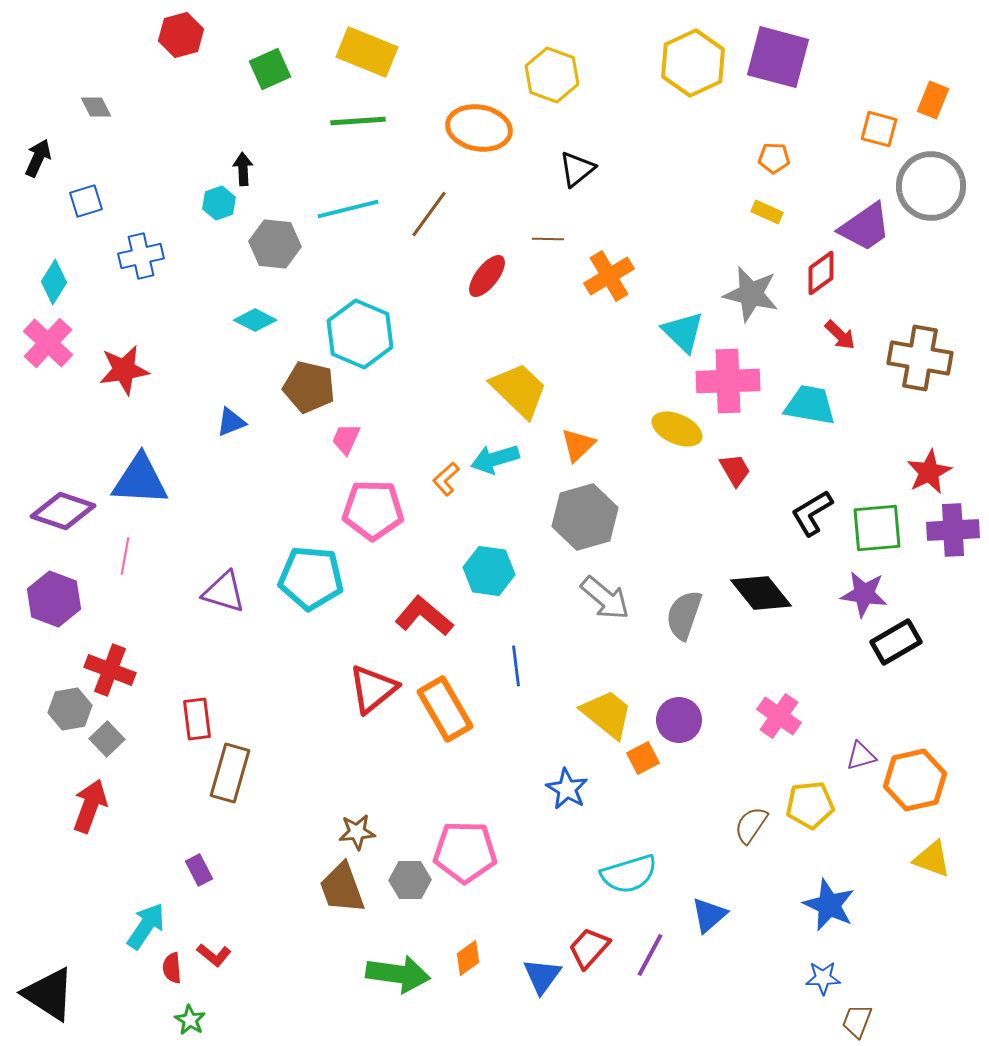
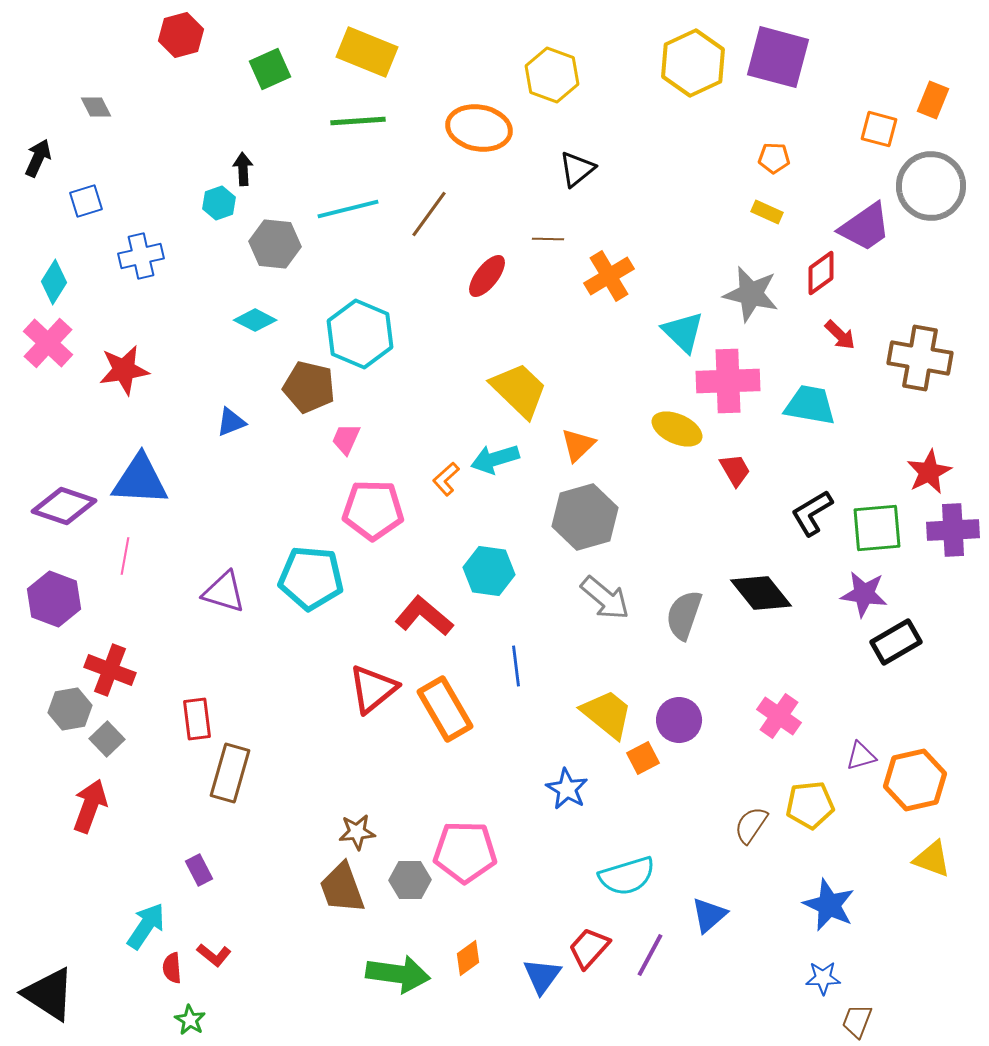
purple diamond at (63, 511): moved 1 px right, 5 px up
cyan semicircle at (629, 874): moved 2 px left, 2 px down
